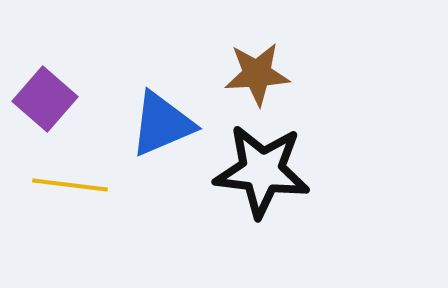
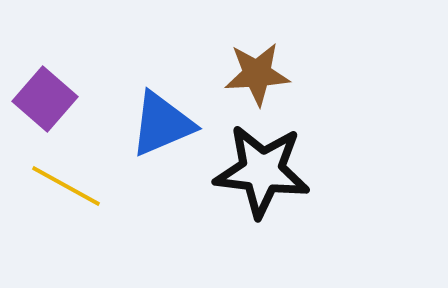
yellow line: moved 4 px left, 1 px down; rotated 22 degrees clockwise
